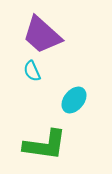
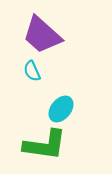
cyan ellipse: moved 13 px left, 9 px down
